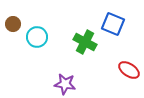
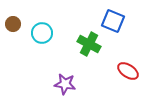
blue square: moved 3 px up
cyan circle: moved 5 px right, 4 px up
green cross: moved 4 px right, 2 px down
red ellipse: moved 1 px left, 1 px down
